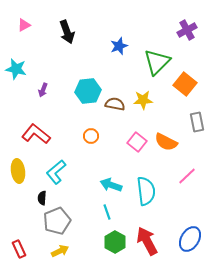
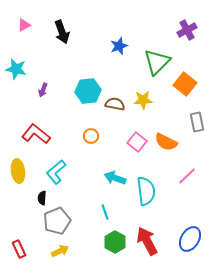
black arrow: moved 5 px left
cyan arrow: moved 4 px right, 7 px up
cyan line: moved 2 px left
